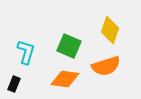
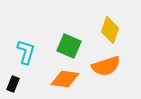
black rectangle: moved 1 px left
